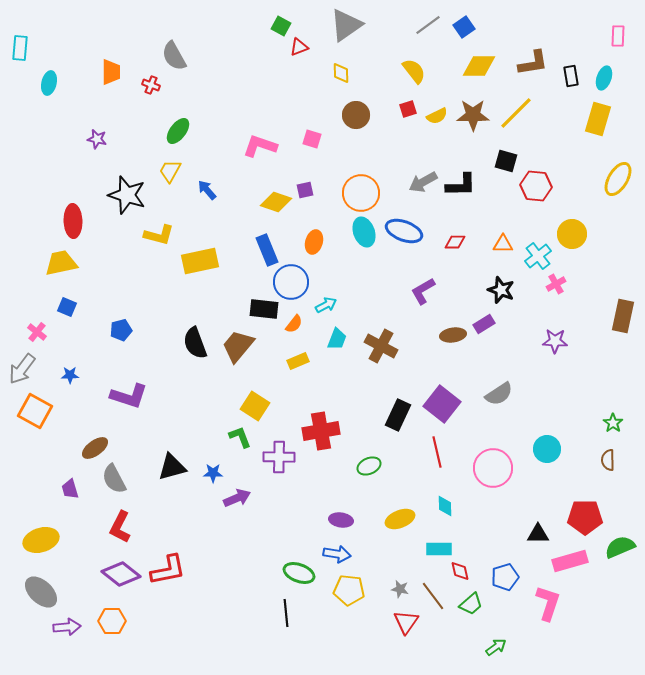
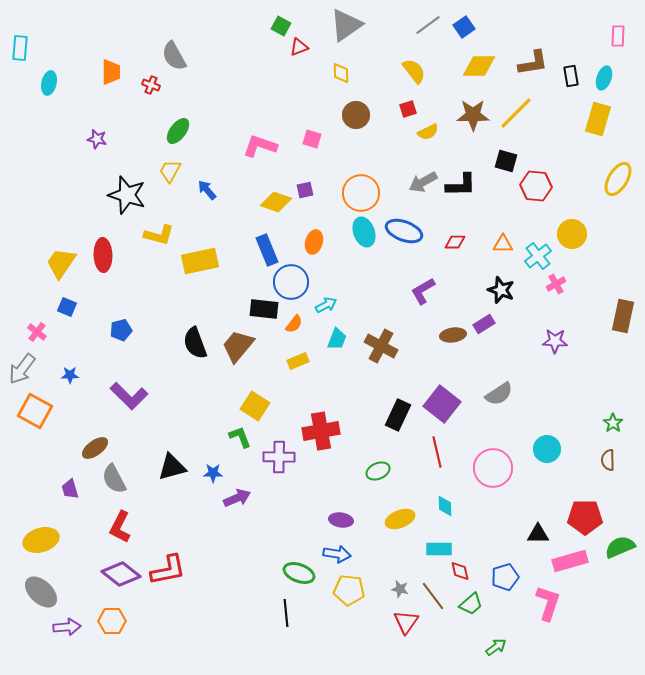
yellow semicircle at (437, 116): moved 9 px left, 16 px down
red ellipse at (73, 221): moved 30 px right, 34 px down
yellow trapezoid at (61, 263): rotated 44 degrees counterclockwise
purple L-shape at (129, 396): rotated 27 degrees clockwise
green ellipse at (369, 466): moved 9 px right, 5 px down
